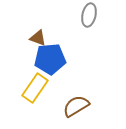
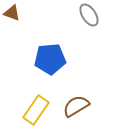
gray ellipse: rotated 45 degrees counterclockwise
brown triangle: moved 26 px left, 25 px up
yellow rectangle: moved 1 px right, 22 px down
